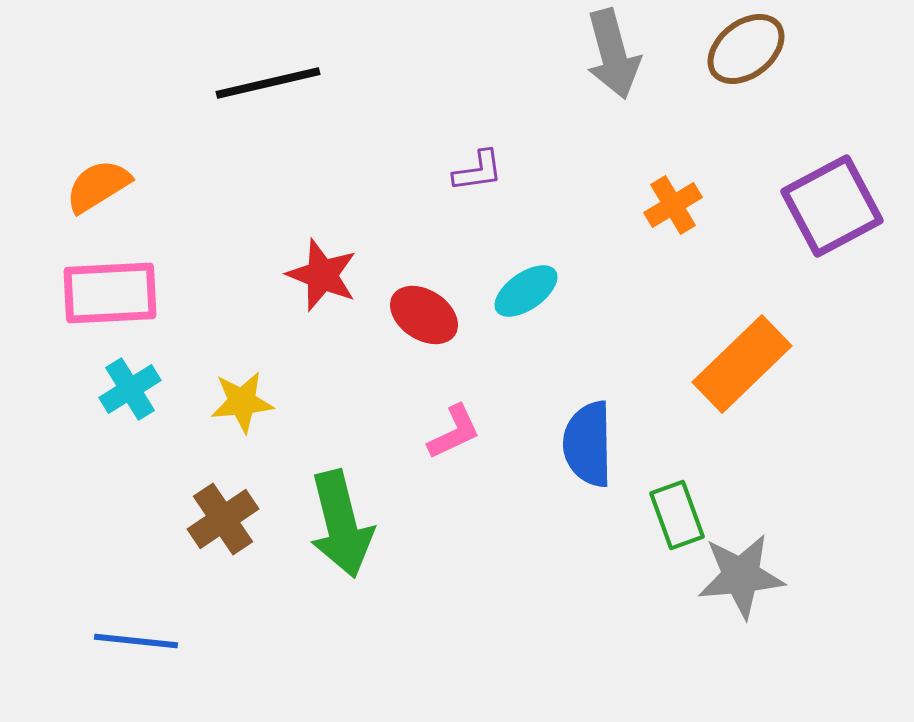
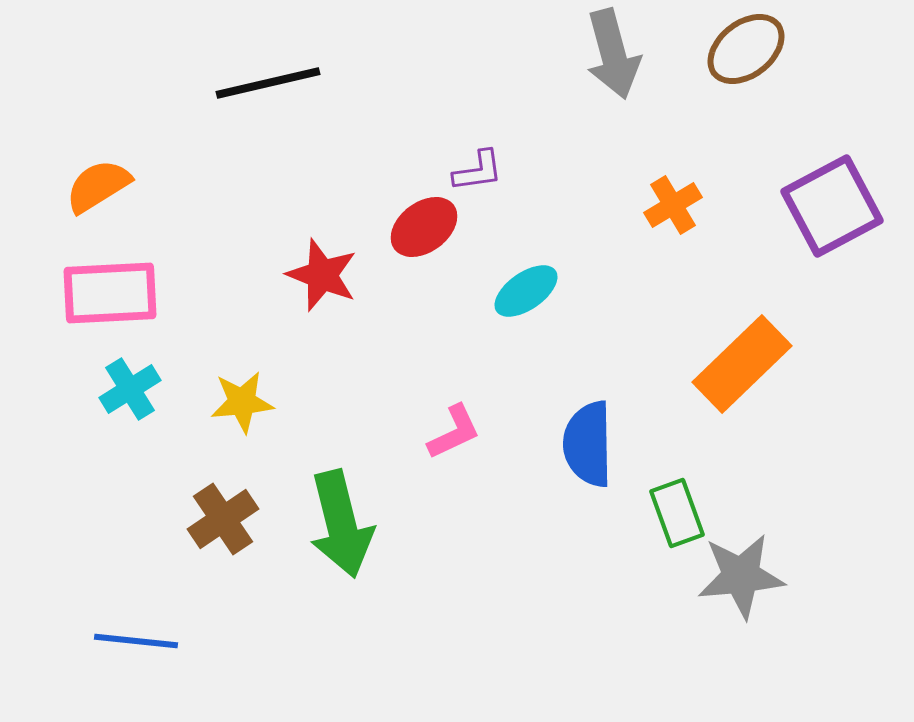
red ellipse: moved 88 px up; rotated 70 degrees counterclockwise
green rectangle: moved 2 px up
